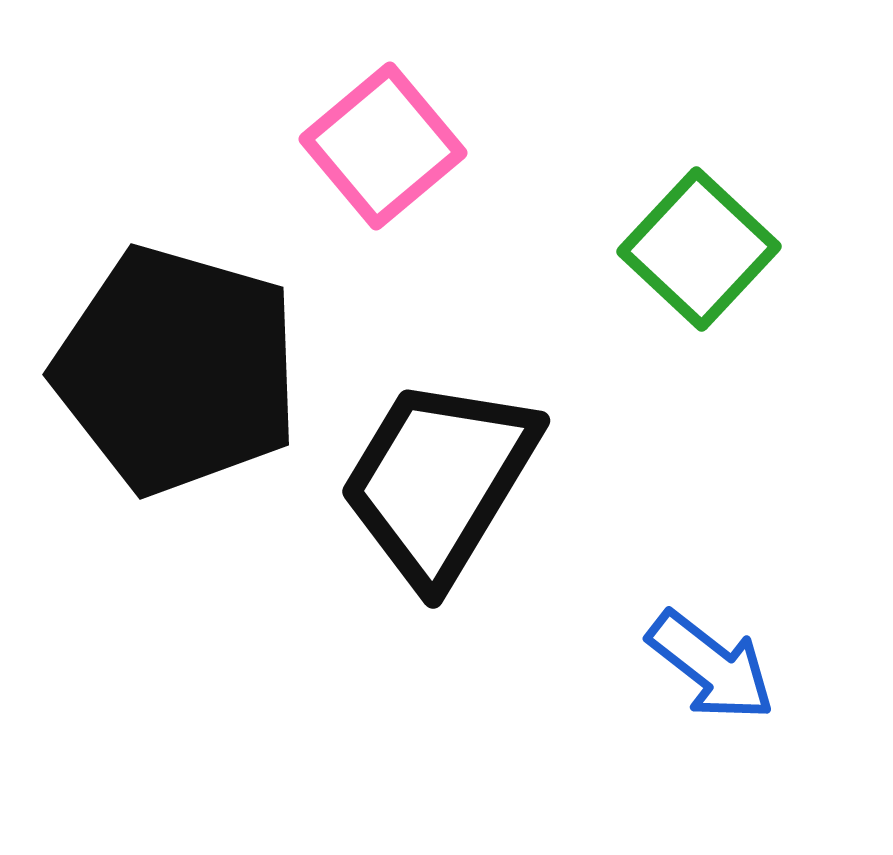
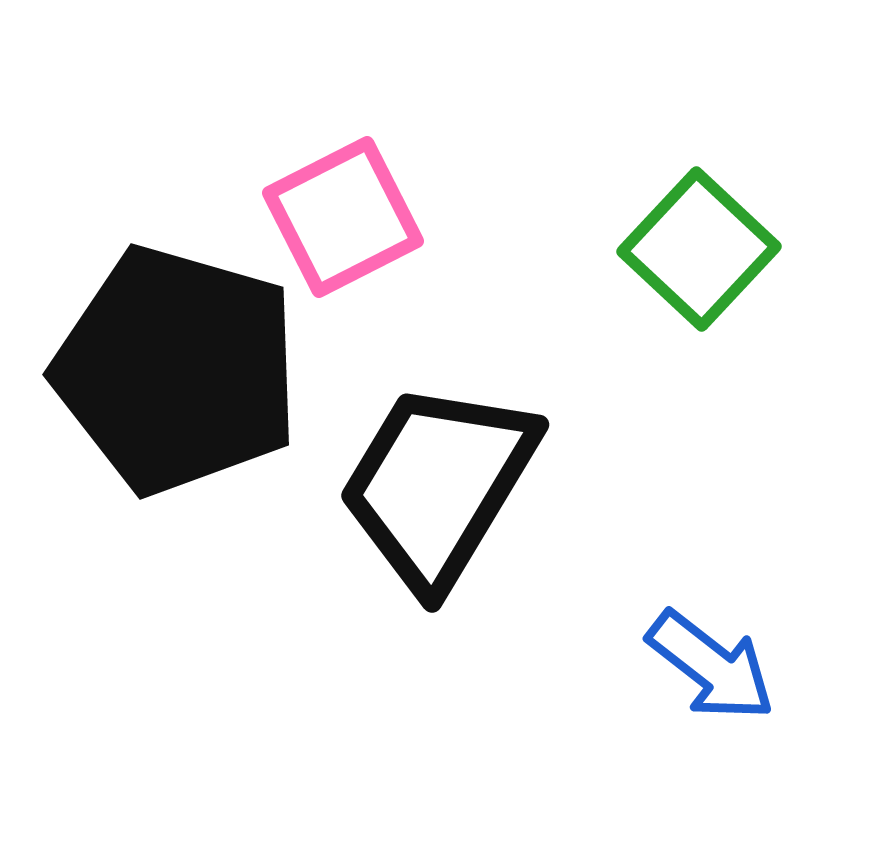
pink square: moved 40 px left, 71 px down; rotated 13 degrees clockwise
black trapezoid: moved 1 px left, 4 px down
